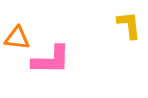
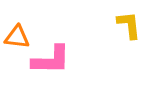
orange triangle: moved 1 px up
